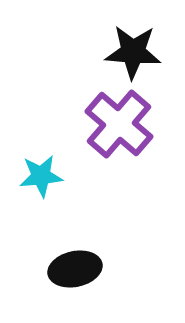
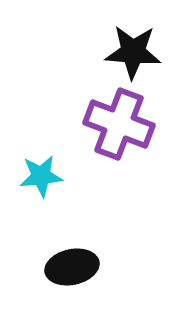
purple cross: rotated 20 degrees counterclockwise
black ellipse: moved 3 px left, 2 px up
